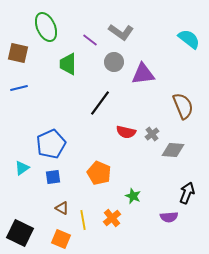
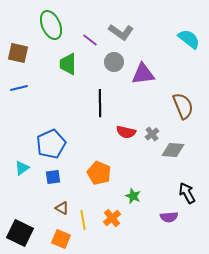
green ellipse: moved 5 px right, 2 px up
black line: rotated 36 degrees counterclockwise
black arrow: rotated 50 degrees counterclockwise
